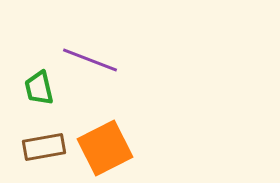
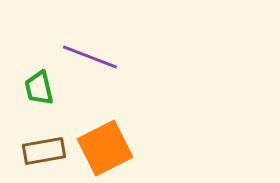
purple line: moved 3 px up
brown rectangle: moved 4 px down
